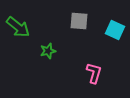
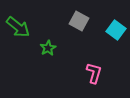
gray square: rotated 24 degrees clockwise
cyan square: moved 1 px right; rotated 12 degrees clockwise
green star: moved 3 px up; rotated 14 degrees counterclockwise
